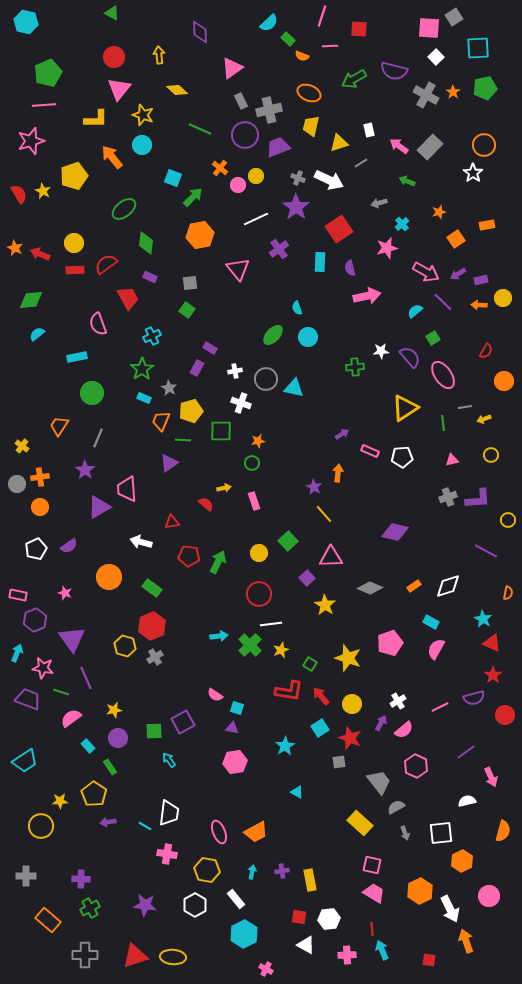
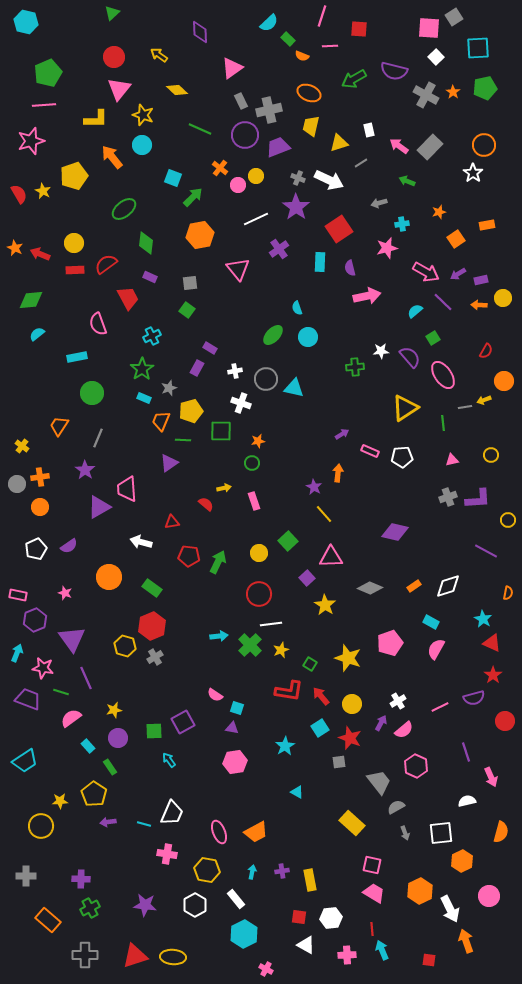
green triangle at (112, 13): rotated 49 degrees clockwise
yellow arrow at (159, 55): rotated 48 degrees counterclockwise
cyan cross at (402, 224): rotated 32 degrees clockwise
gray star at (169, 388): rotated 21 degrees clockwise
yellow arrow at (484, 419): moved 19 px up
red circle at (505, 715): moved 6 px down
purple line at (466, 752): rotated 72 degrees counterclockwise
white trapezoid at (169, 813): moved 3 px right; rotated 16 degrees clockwise
yellow rectangle at (360, 823): moved 8 px left
cyan line at (145, 826): moved 1 px left, 2 px up; rotated 16 degrees counterclockwise
orange semicircle at (503, 831): moved 2 px left, 1 px down
white hexagon at (329, 919): moved 2 px right, 1 px up
